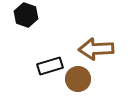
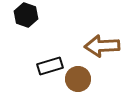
brown arrow: moved 6 px right, 3 px up
